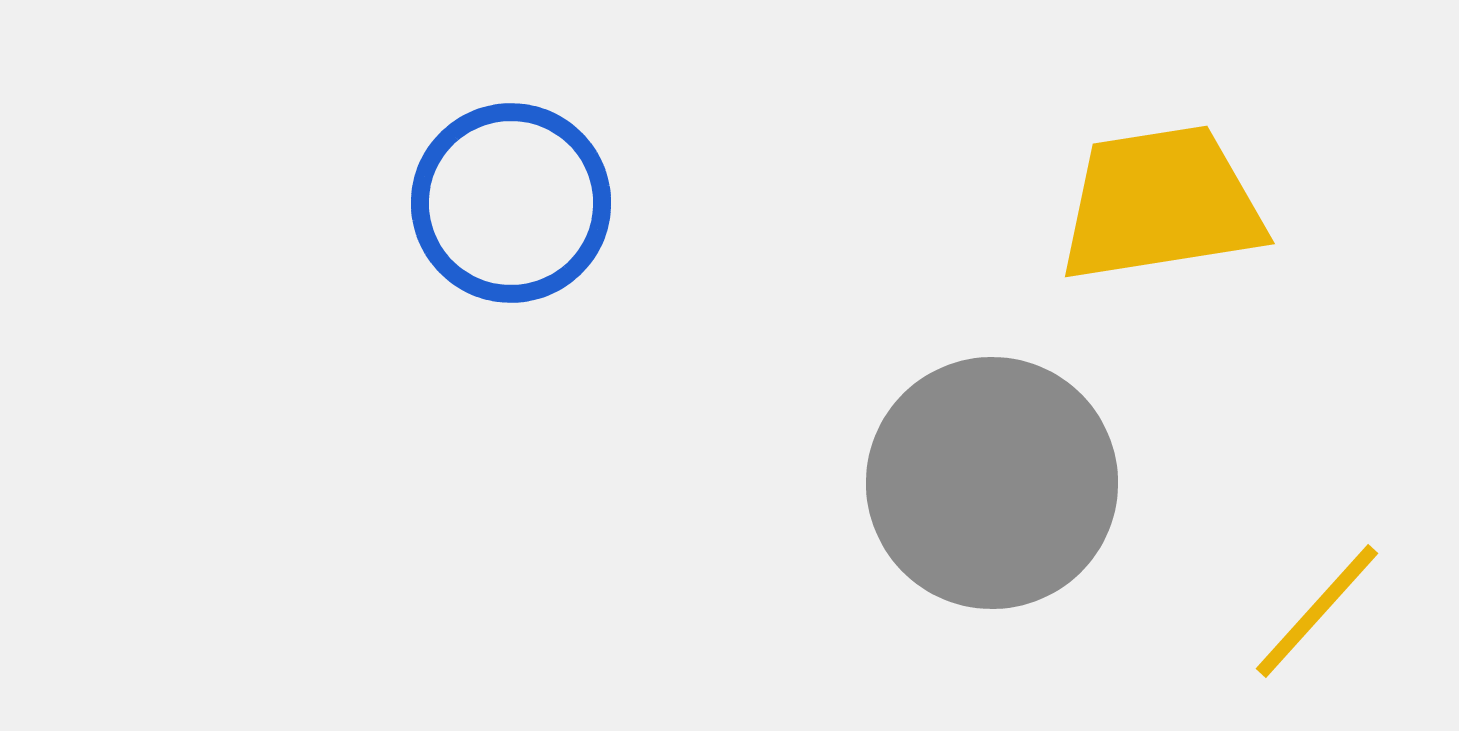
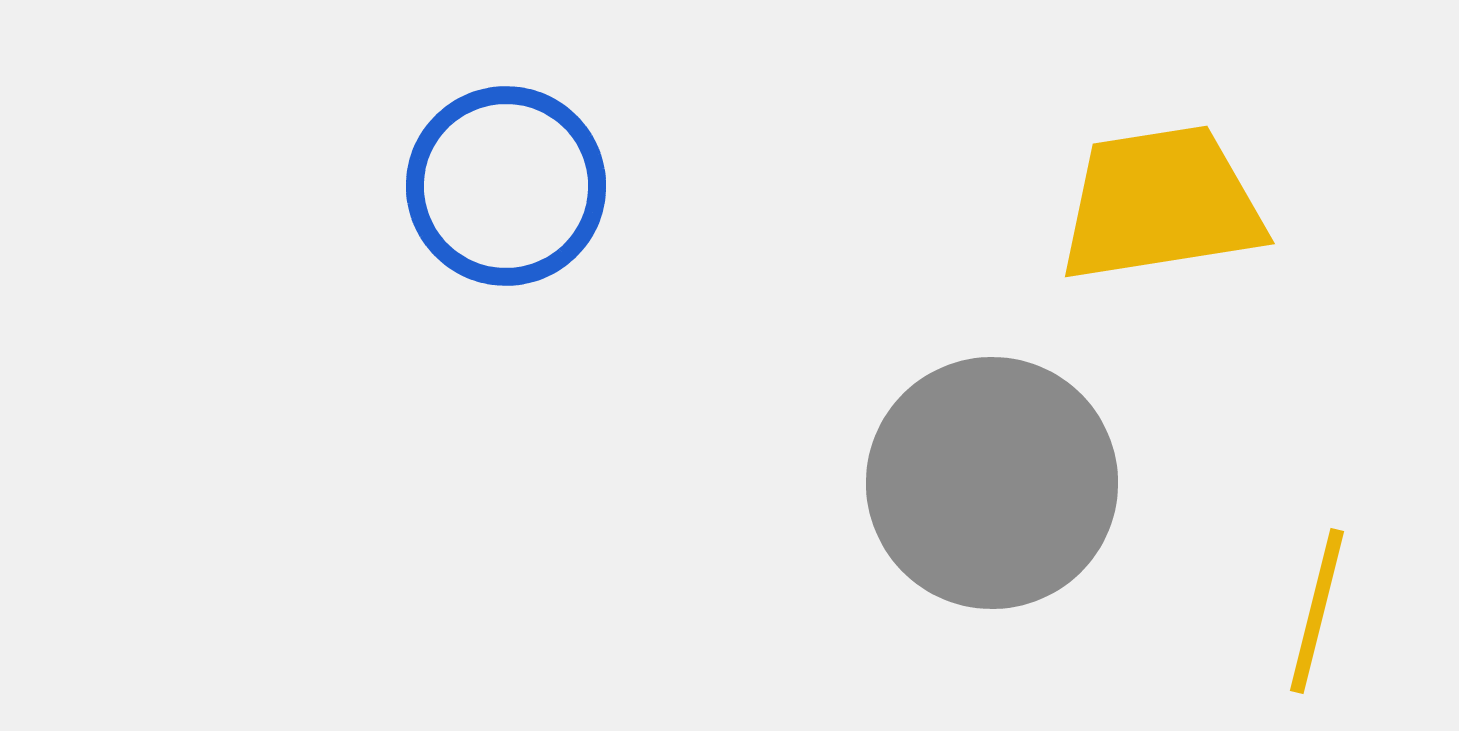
blue circle: moved 5 px left, 17 px up
yellow line: rotated 28 degrees counterclockwise
